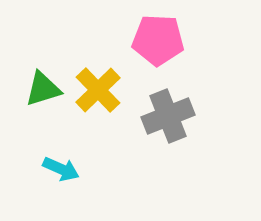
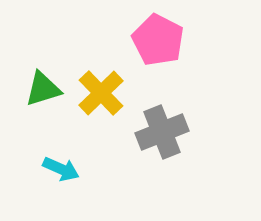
pink pentagon: rotated 24 degrees clockwise
yellow cross: moved 3 px right, 3 px down
gray cross: moved 6 px left, 16 px down
